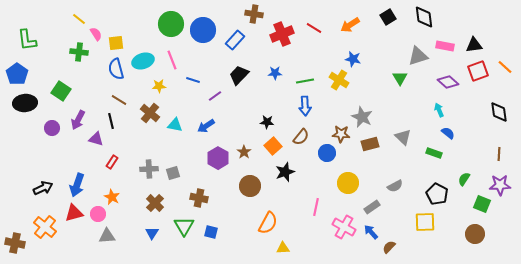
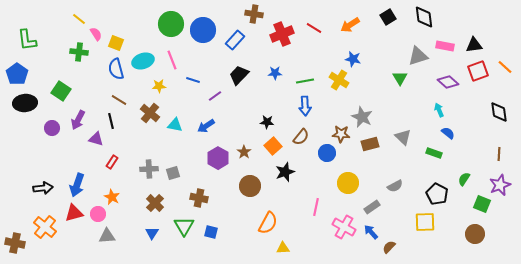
yellow square at (116, 43): rotated 28 degrees clockwise
purple star at (500, 185): rotated 20 degrees counterclockwise
black arrow at (43, 188): rotated 18 degrees clockwise
